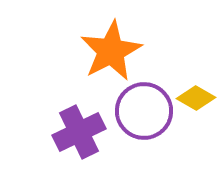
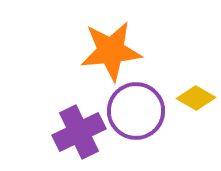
orange star: rotated 22 degrees clockwise
purple circle: moved 8 px left
